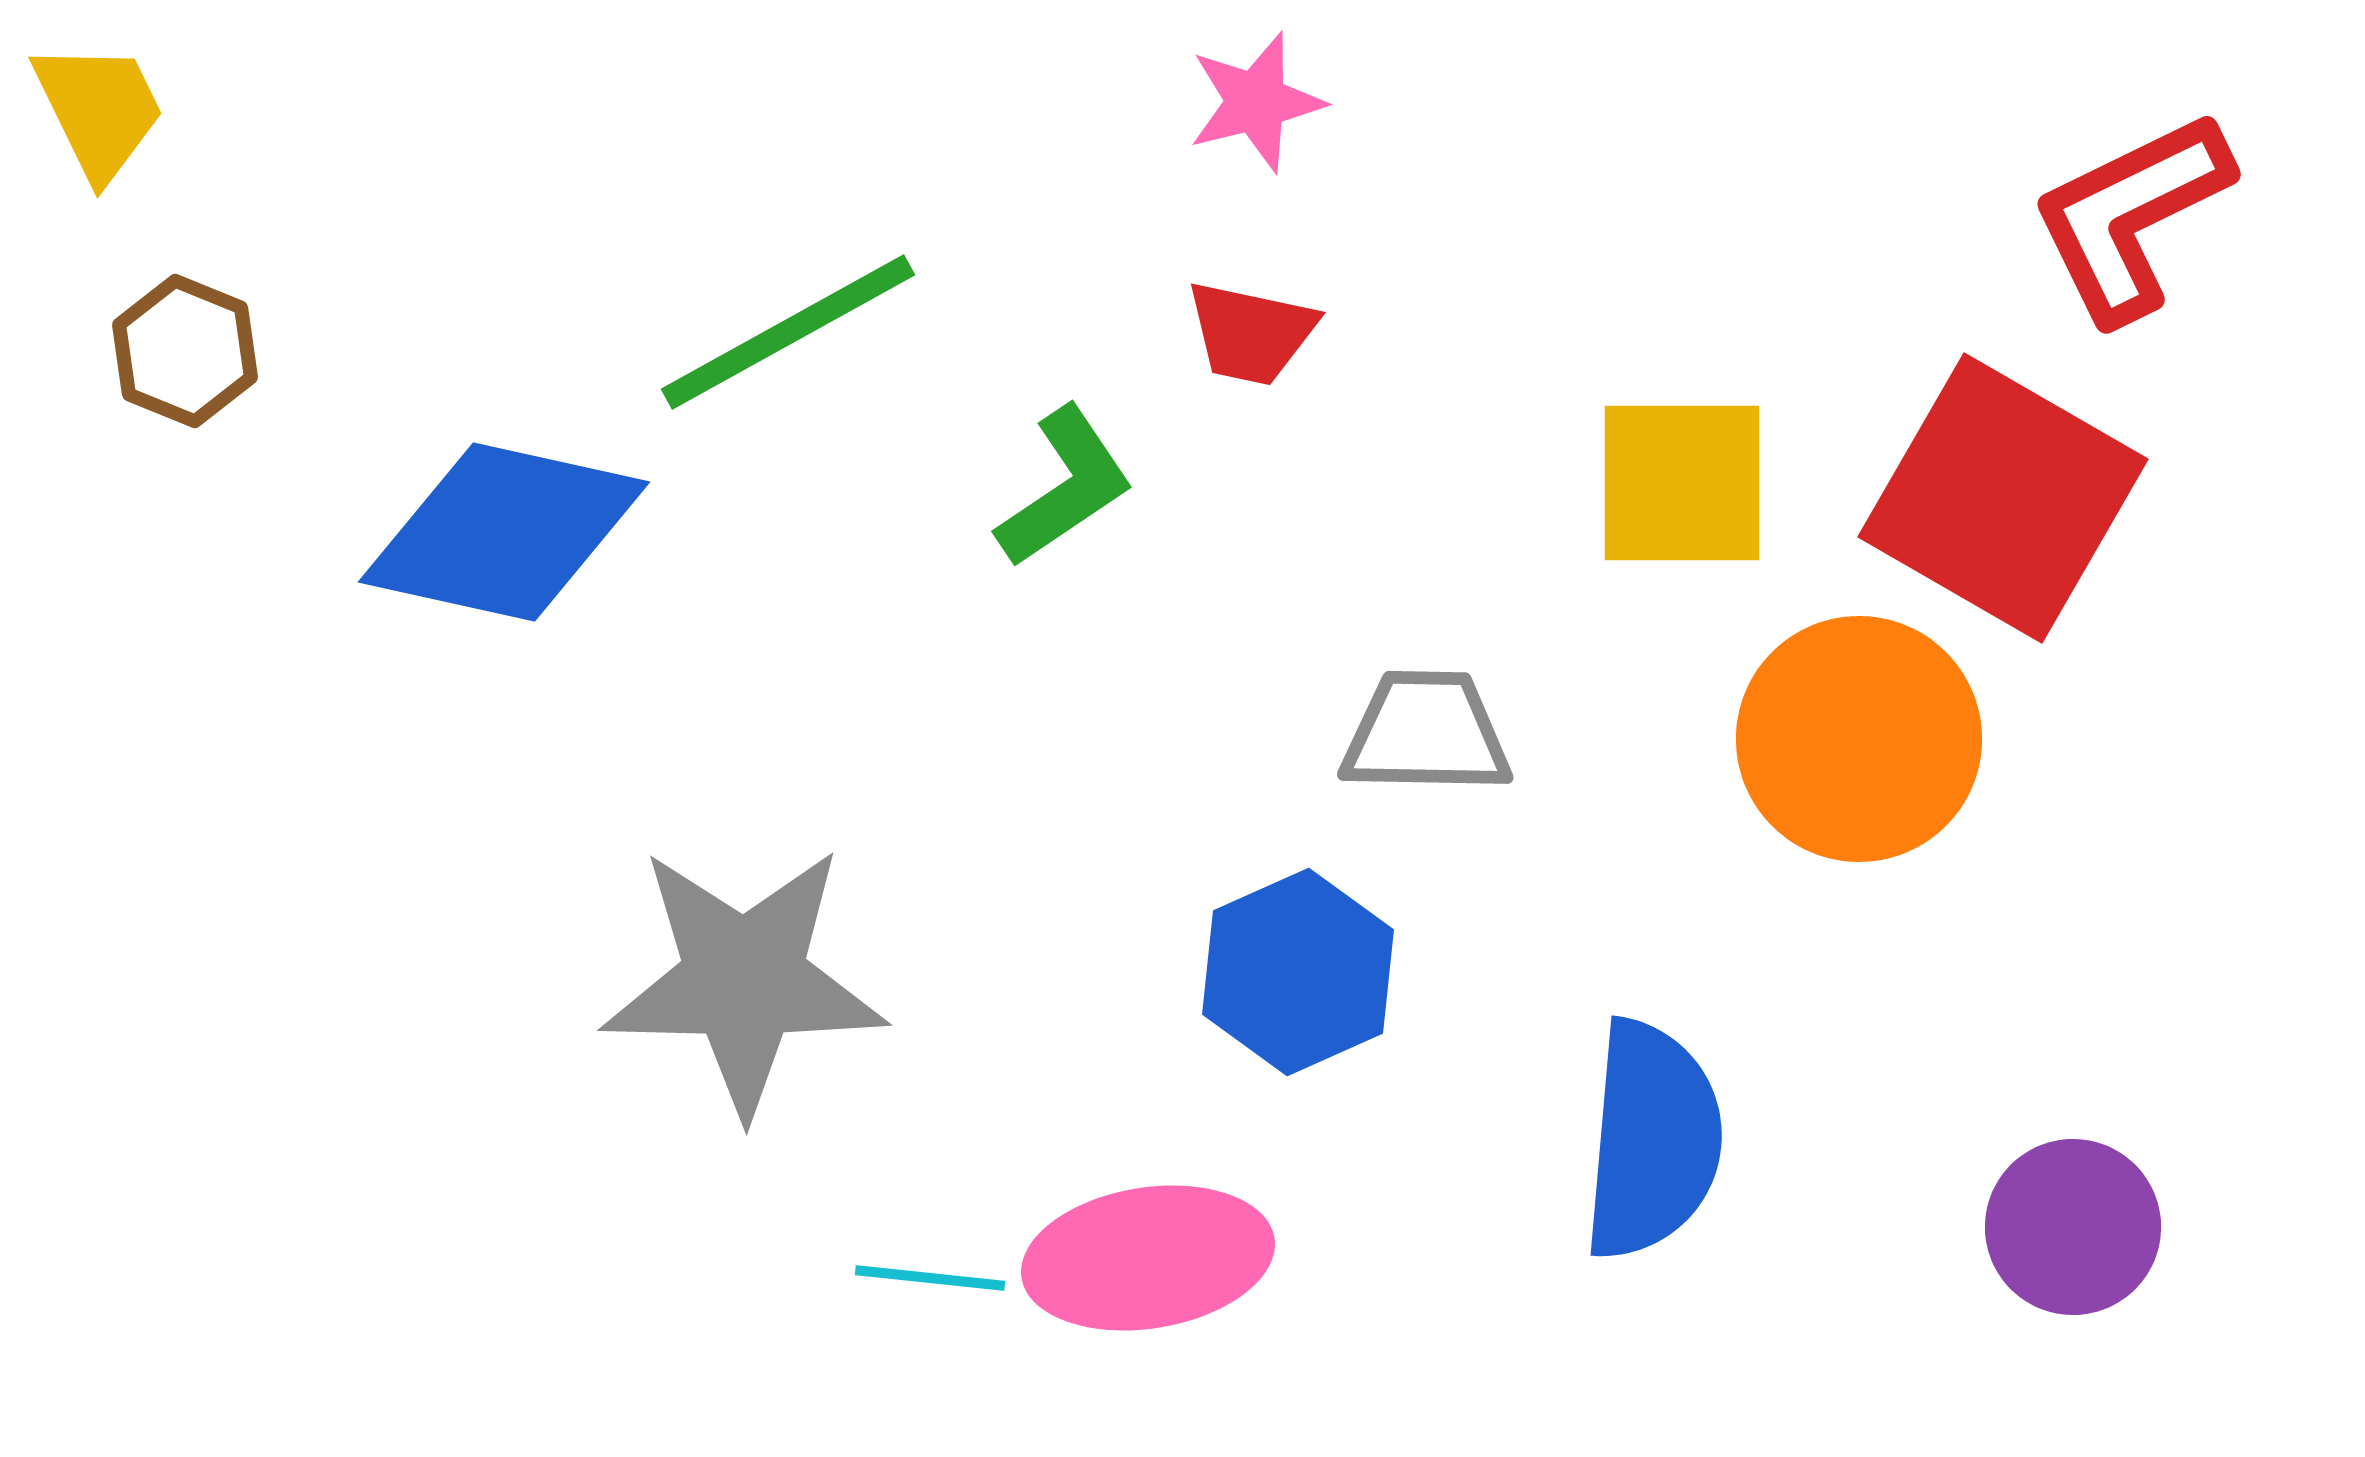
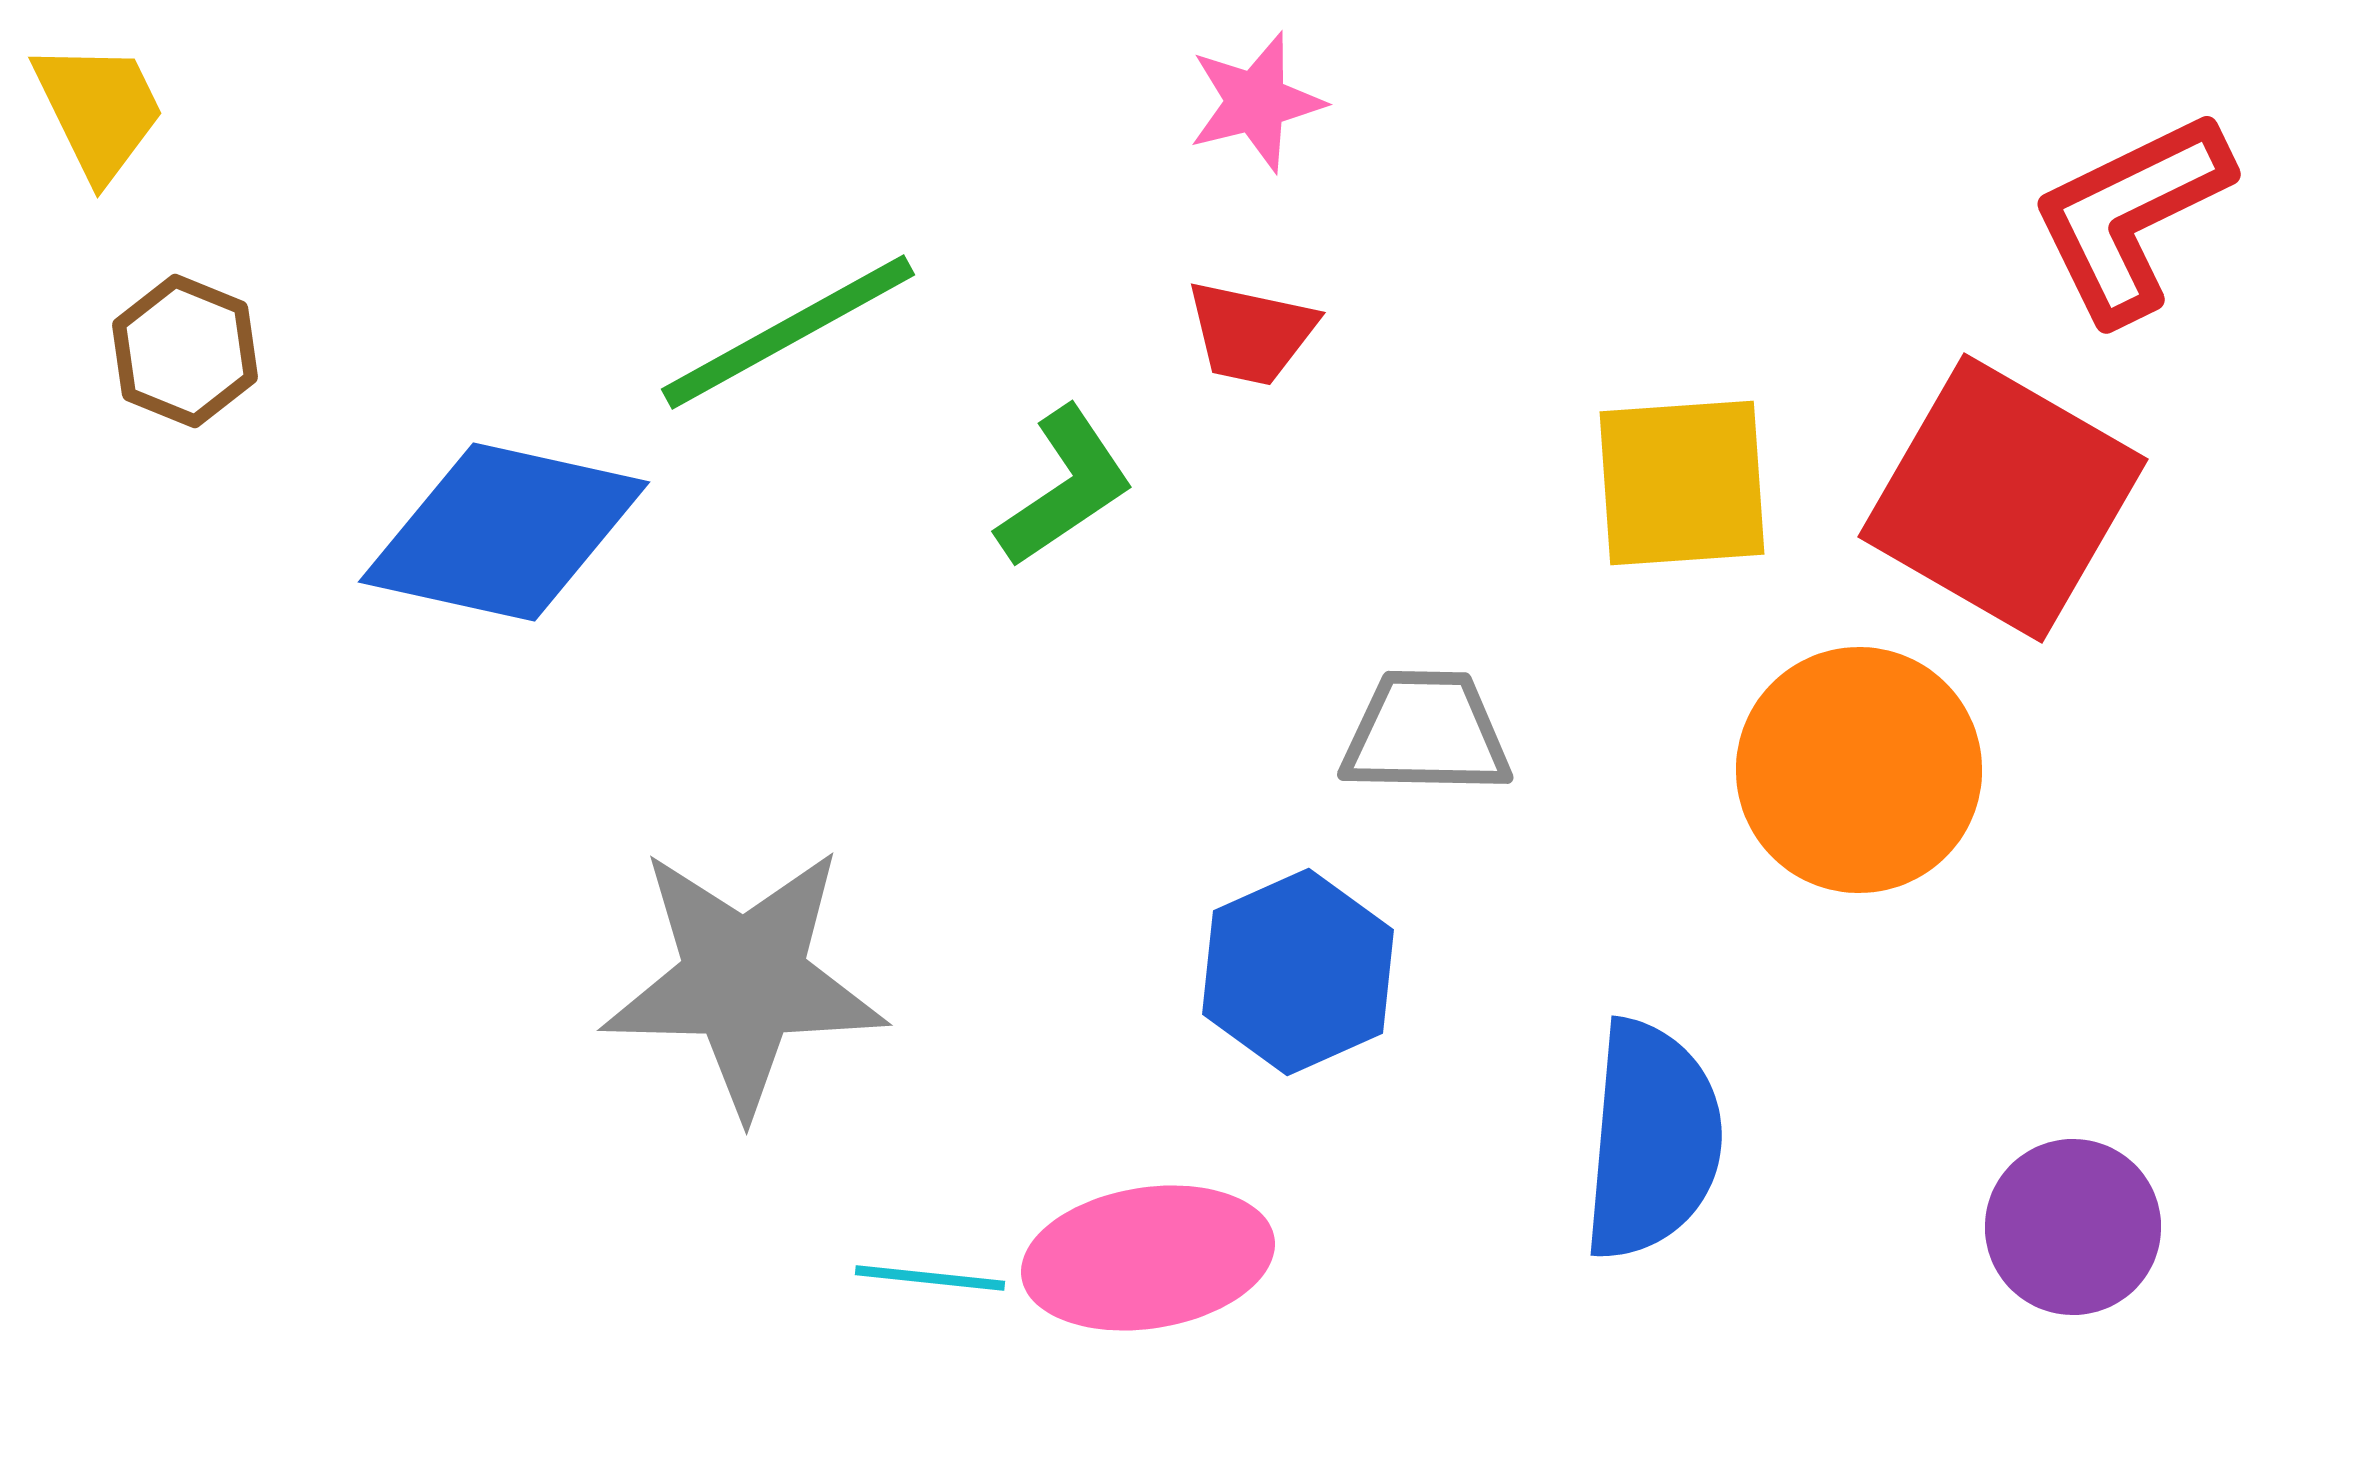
yellow square: rotated 4 degrees counterclockwise
orange circle: moved 31 px down
